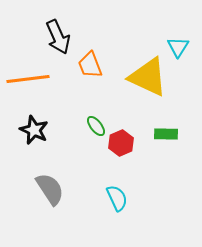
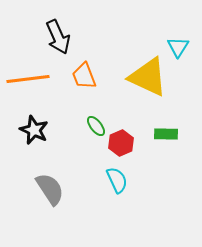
orange trapezoid: moved 6 px left, 11 px down
cyan semicircle: moved 18 px up
